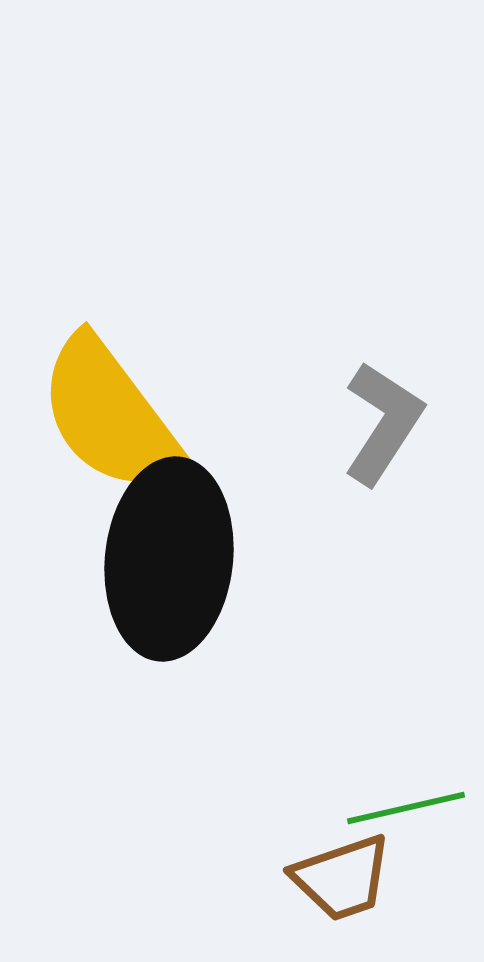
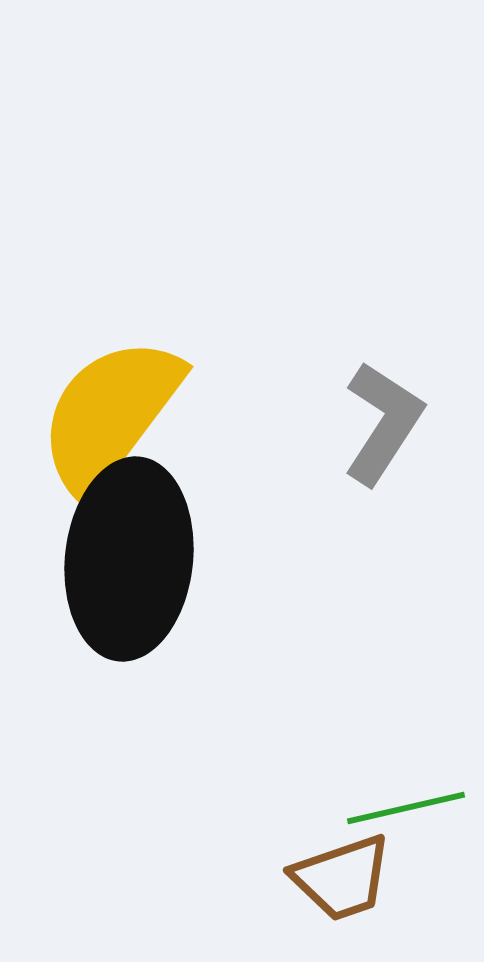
yellow semicircle: rotated 74 degrees clockwise
black ellipse: moved 40 px left
